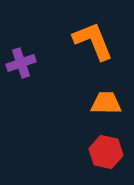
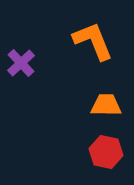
purple cross: rotated 24 degrees counterclockwise
orange trapezoid: moved 2 px down
